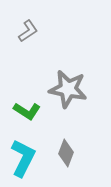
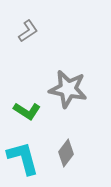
gray diamond: rotated 16 degrees clockwise
cyan L-shape: rotated 42 degrees counterclockwise
